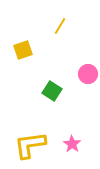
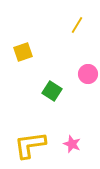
yellow line: moved 17 px right, 1 px up
yellow square: moved 2 px down
pink star: rotated 12 degrees counterclockwise
